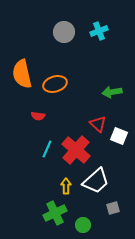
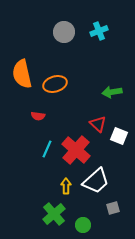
green cross: moved 1 px left, 1 px down; rotated 15 degrees counterclockwise
